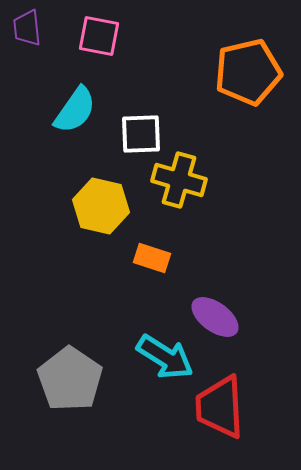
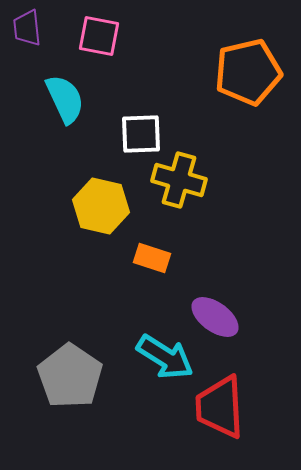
cyan semicircle: moved 10 px left, 11 px up; rotated 60 degrees counterclockwise
gray pentagon: moved 3 px up
